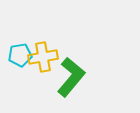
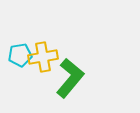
green L-shape: moved 1 px left, 1 px down
